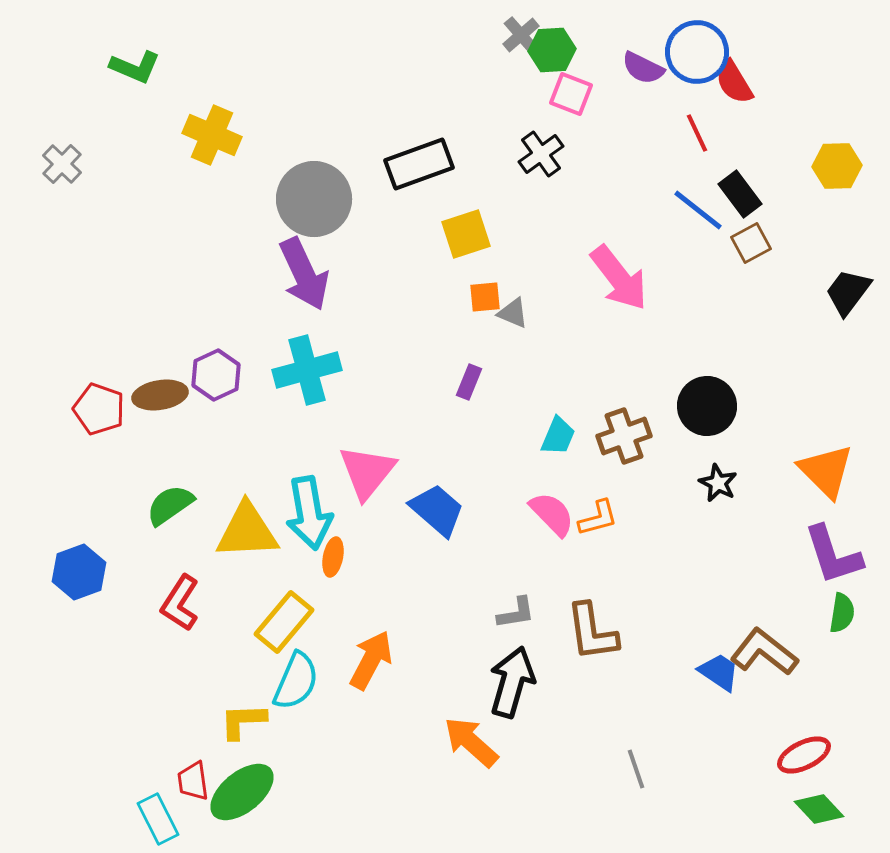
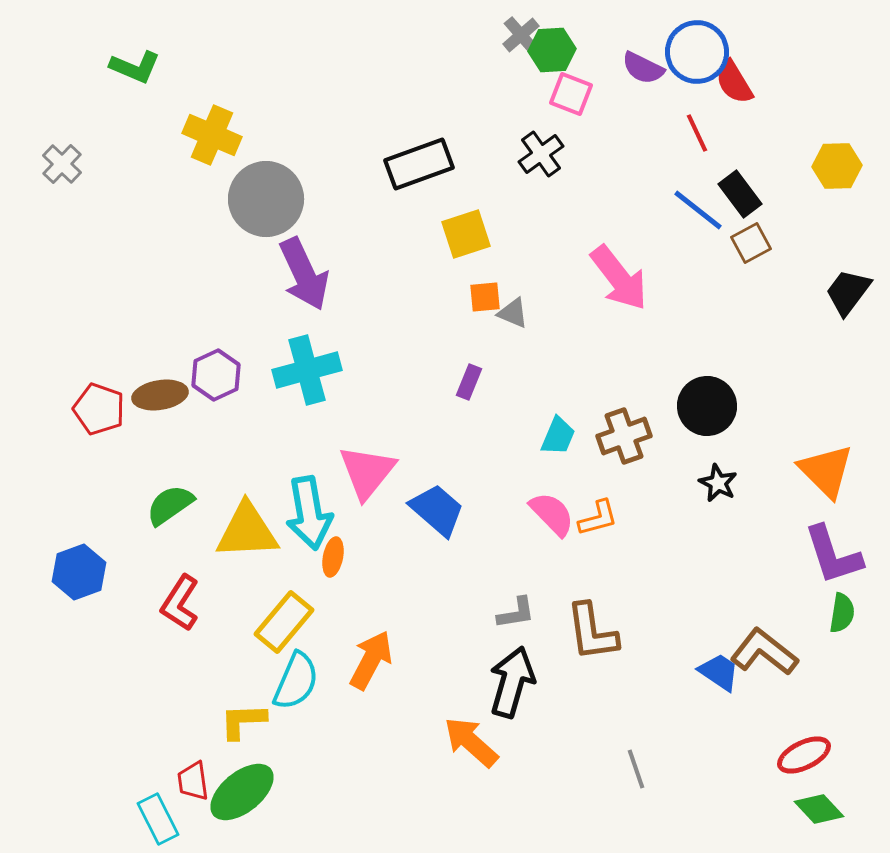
gray circle at (314, 199): moved 48 px left
